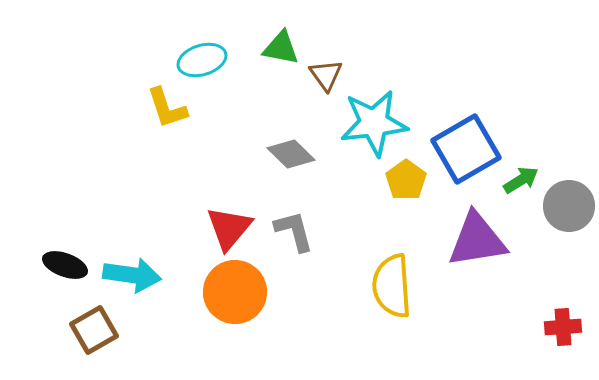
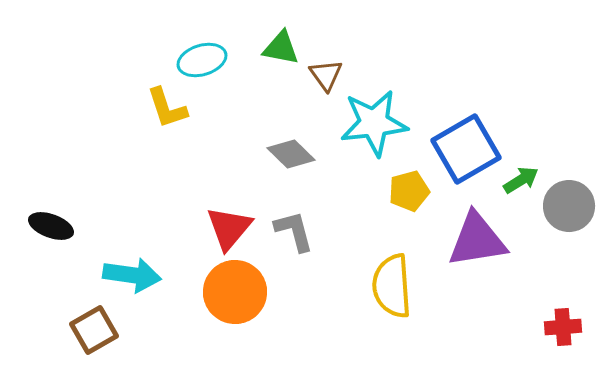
yellow pentagon: moved 3 px right, 11 px down; rotated 21 degrees clockwise
black ellipse: moved 14 px left, 39 px up
